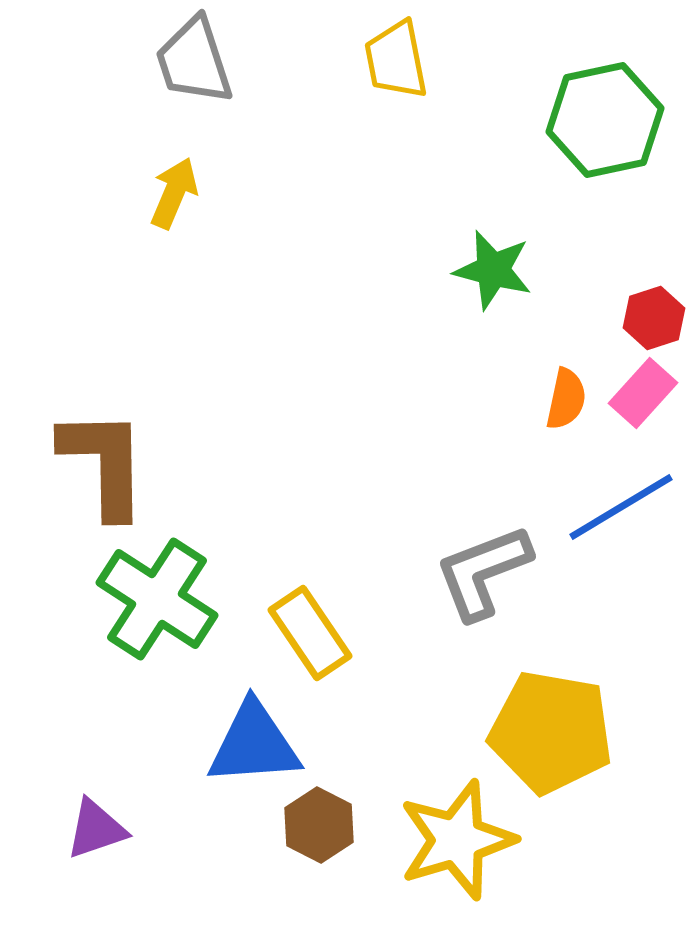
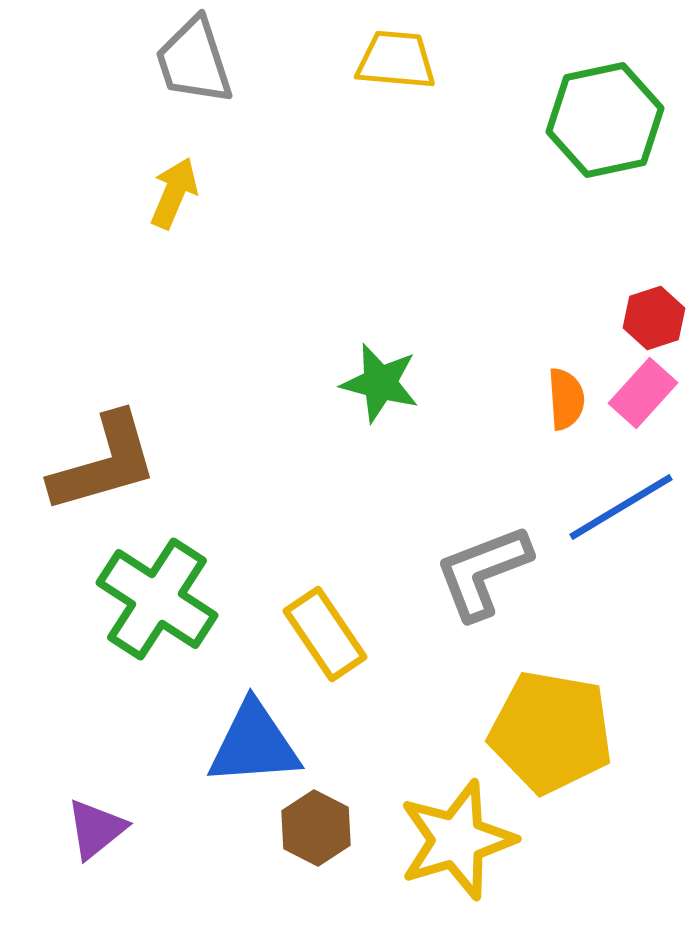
yellow trapezoid: rotated 106 degrees clockwise
green star: moved 113 px left, 113 px down
orange semicircle: rotated 16 degrees counterclockwise
brown L-shape: rotated 75 degrees clockwise
yellow rectangle: moved 15 px right, 1 px down
brown hexagon: moved 3 px left, 3 px down
purple triangle: rotated 20 degrees counterclockwise
